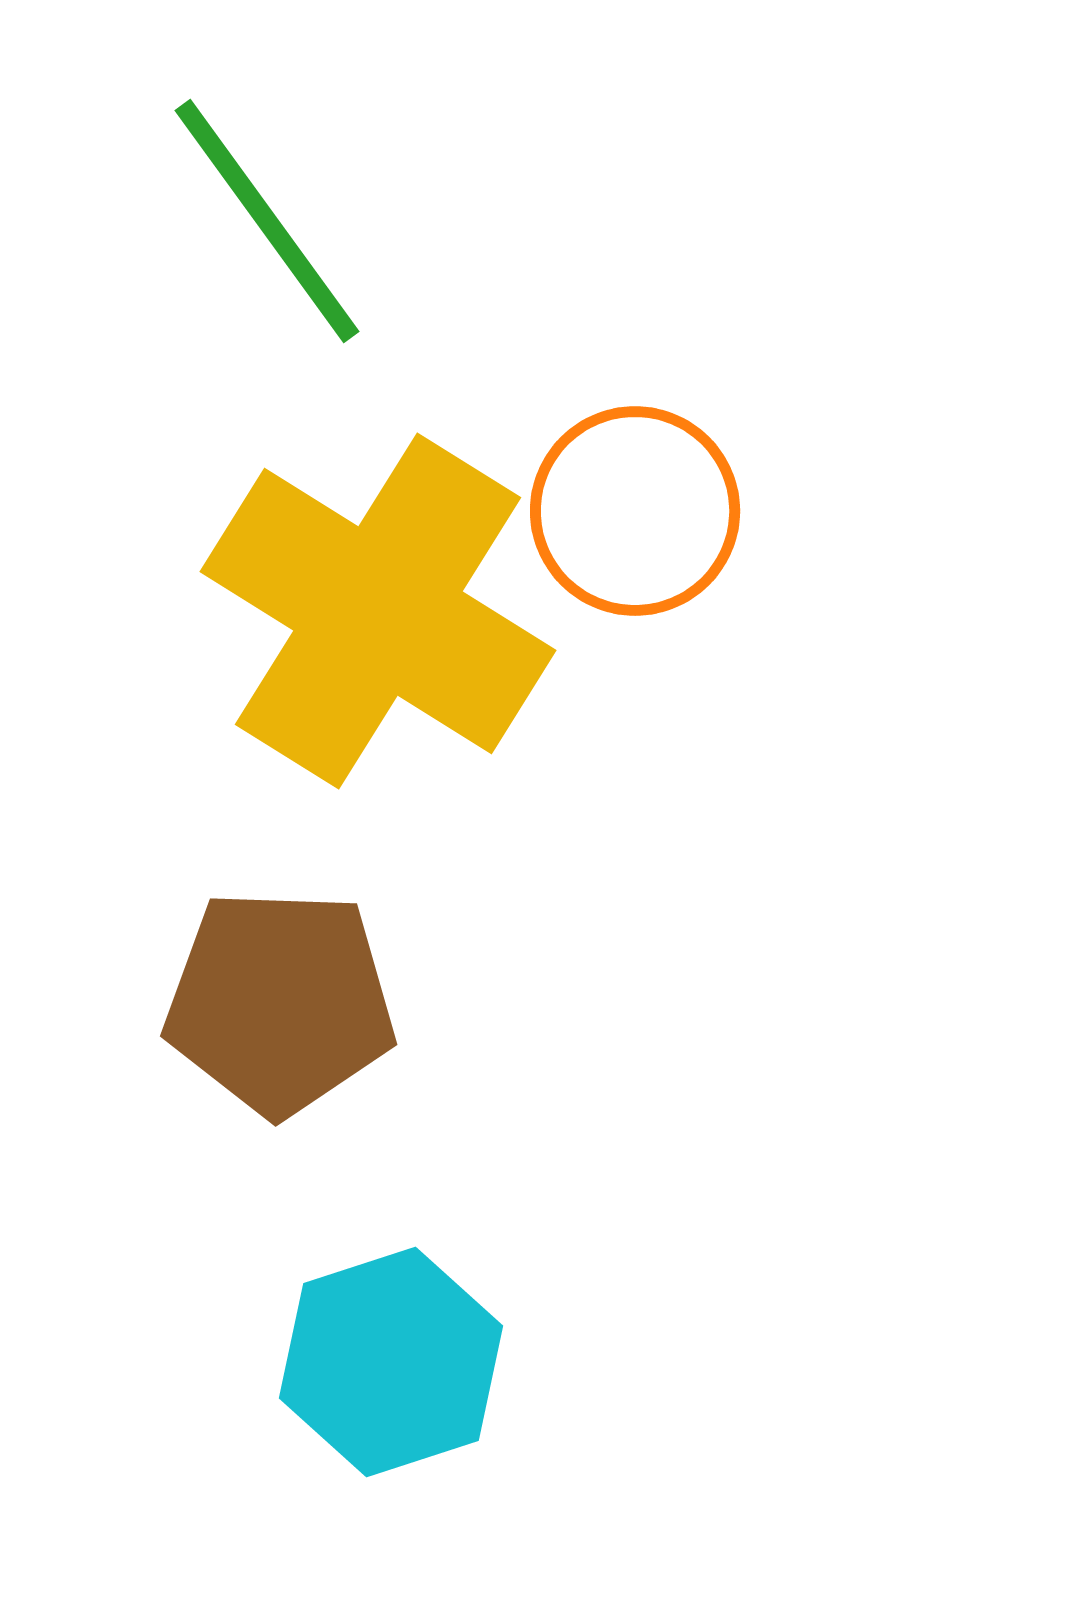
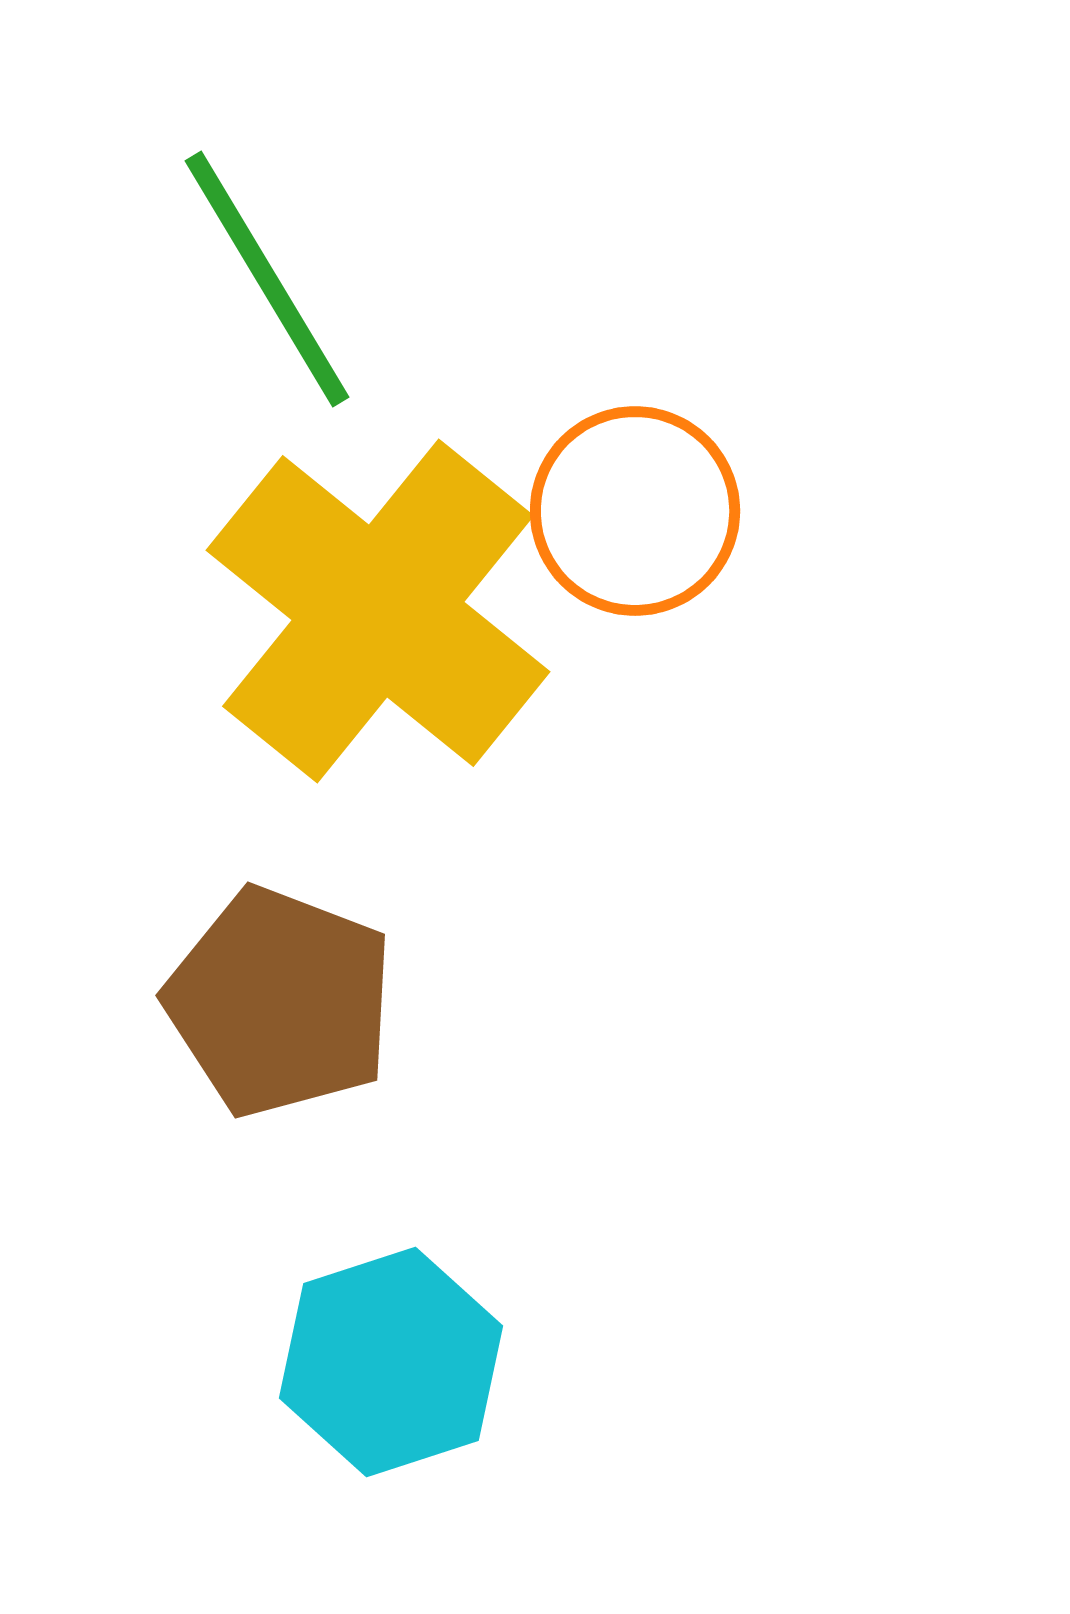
green line: moved 58 px down; rotated 5 degrees clockwise
yellow cross: rotated 7 degrees clockwise
brown pentagon: rotated 19 degrees clockwise
